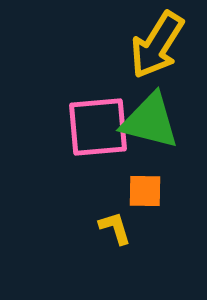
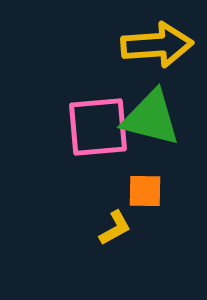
yellow arrow: rotated 126 degrees counterclockwise
green triangle: moved 1 px right, 3 px up
yellow L-shape: rotated 78 degrees clockwise
